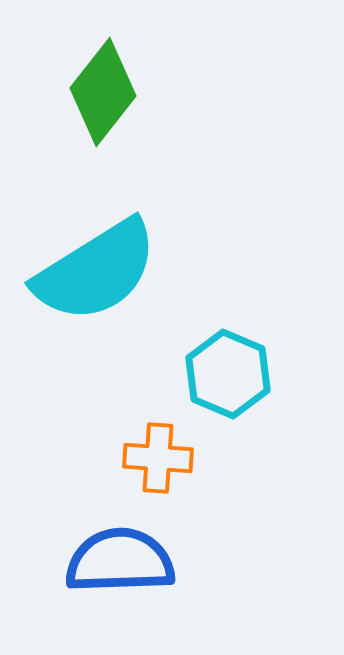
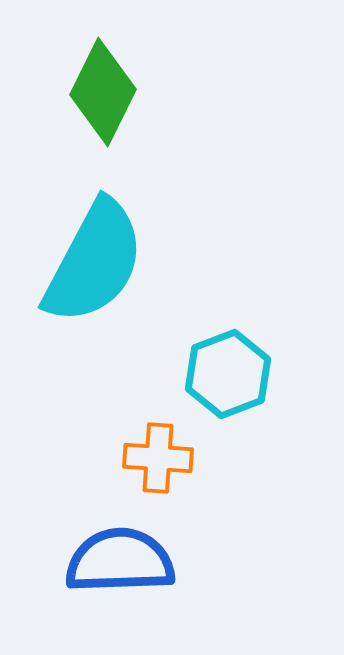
green diamond: rotated 12 degrees counterclockwise
cyan semicircle: moved 2 px left, 9 px up; rotated 30 degrees counterclockwise
cyan hexagon: rotated 16 degrees clockwise
